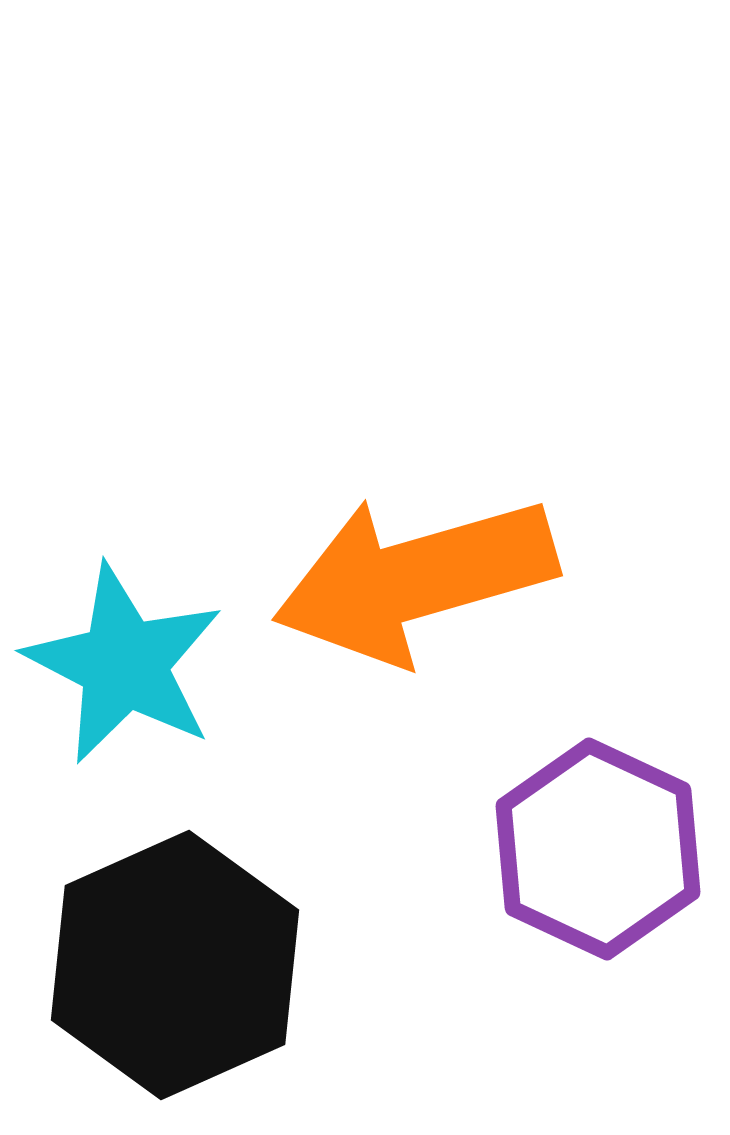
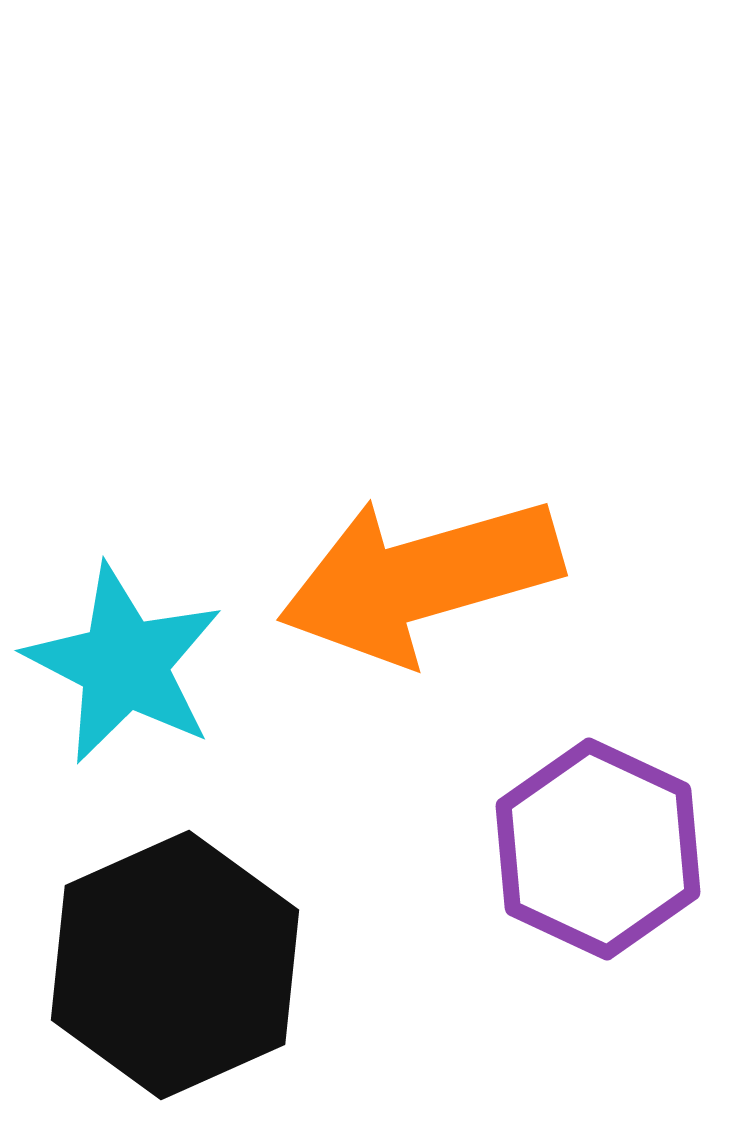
orange arrow: moved 5 px right
